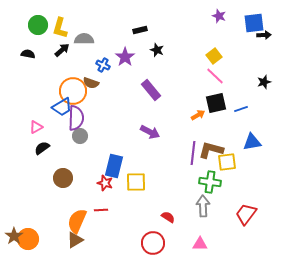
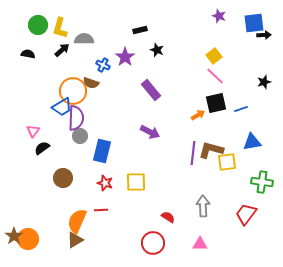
pink triangle at (36, 127): moved 3 px left, 4 px down; rotated 24 degrees counterclockwise
blue rectangle at (114, 166): moved 12 px left, 15 px up
green cross at (210, 182): moved 52 px right
